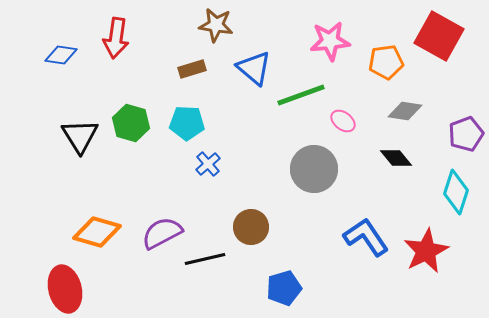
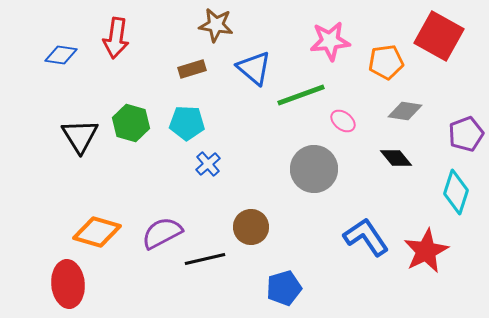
red ellipse: moved 3 px right, 5 px up; rotated 9 degrees clockwise
